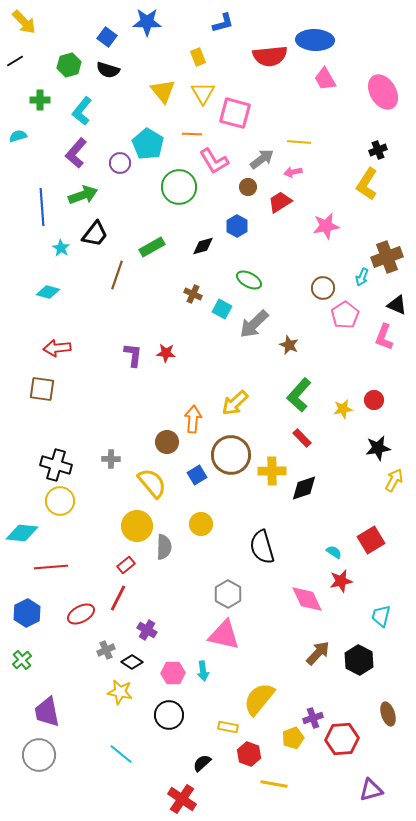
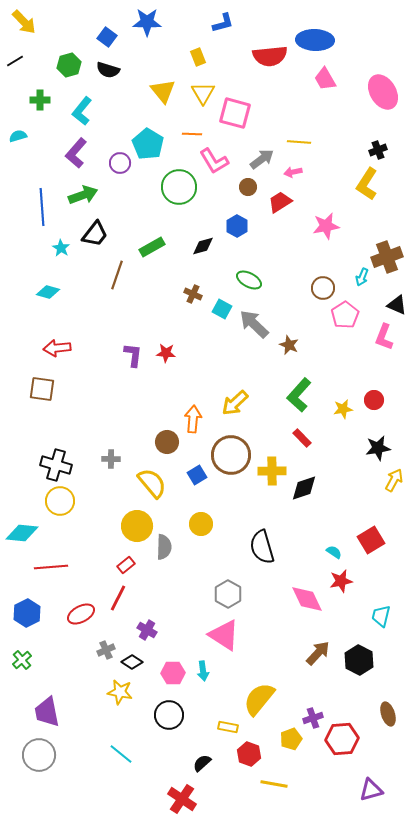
gray arrow at (254, 324): rotated 88 degrees clockwise
pink triangle at (224, 635): rotated 20 degrees clockwise
yellow pentagon at (293, 738): moved 2 px left, 1 px down
